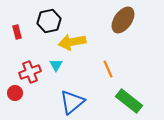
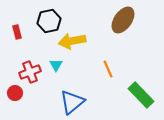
yellow arrow: moved 1 px up
green rectangle: moved 12 px right, 6 px up; rotated 8 degrees clockwise
